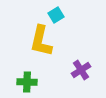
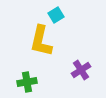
green cross: rotated 12 degrees counterclockwise
